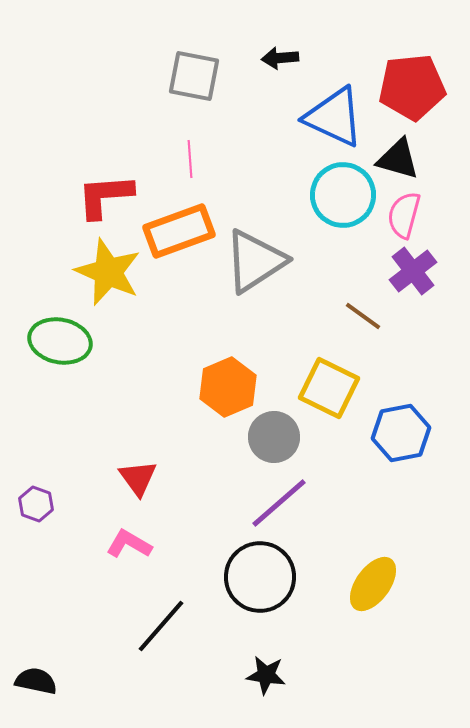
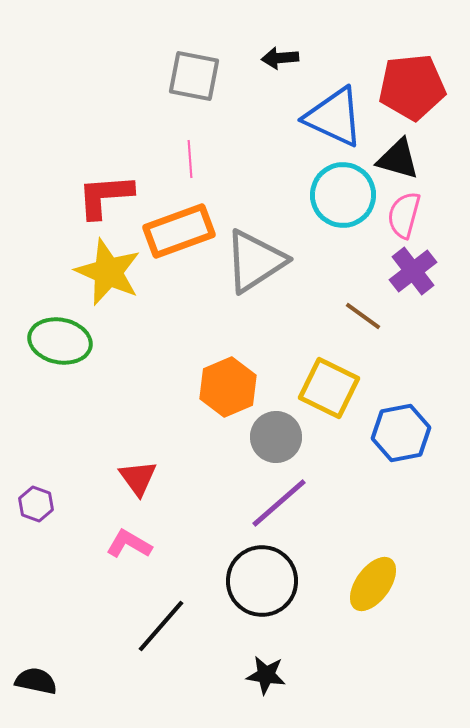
gray circle: moved 2 px right
black circle: moved 2 px right, 4 px down
